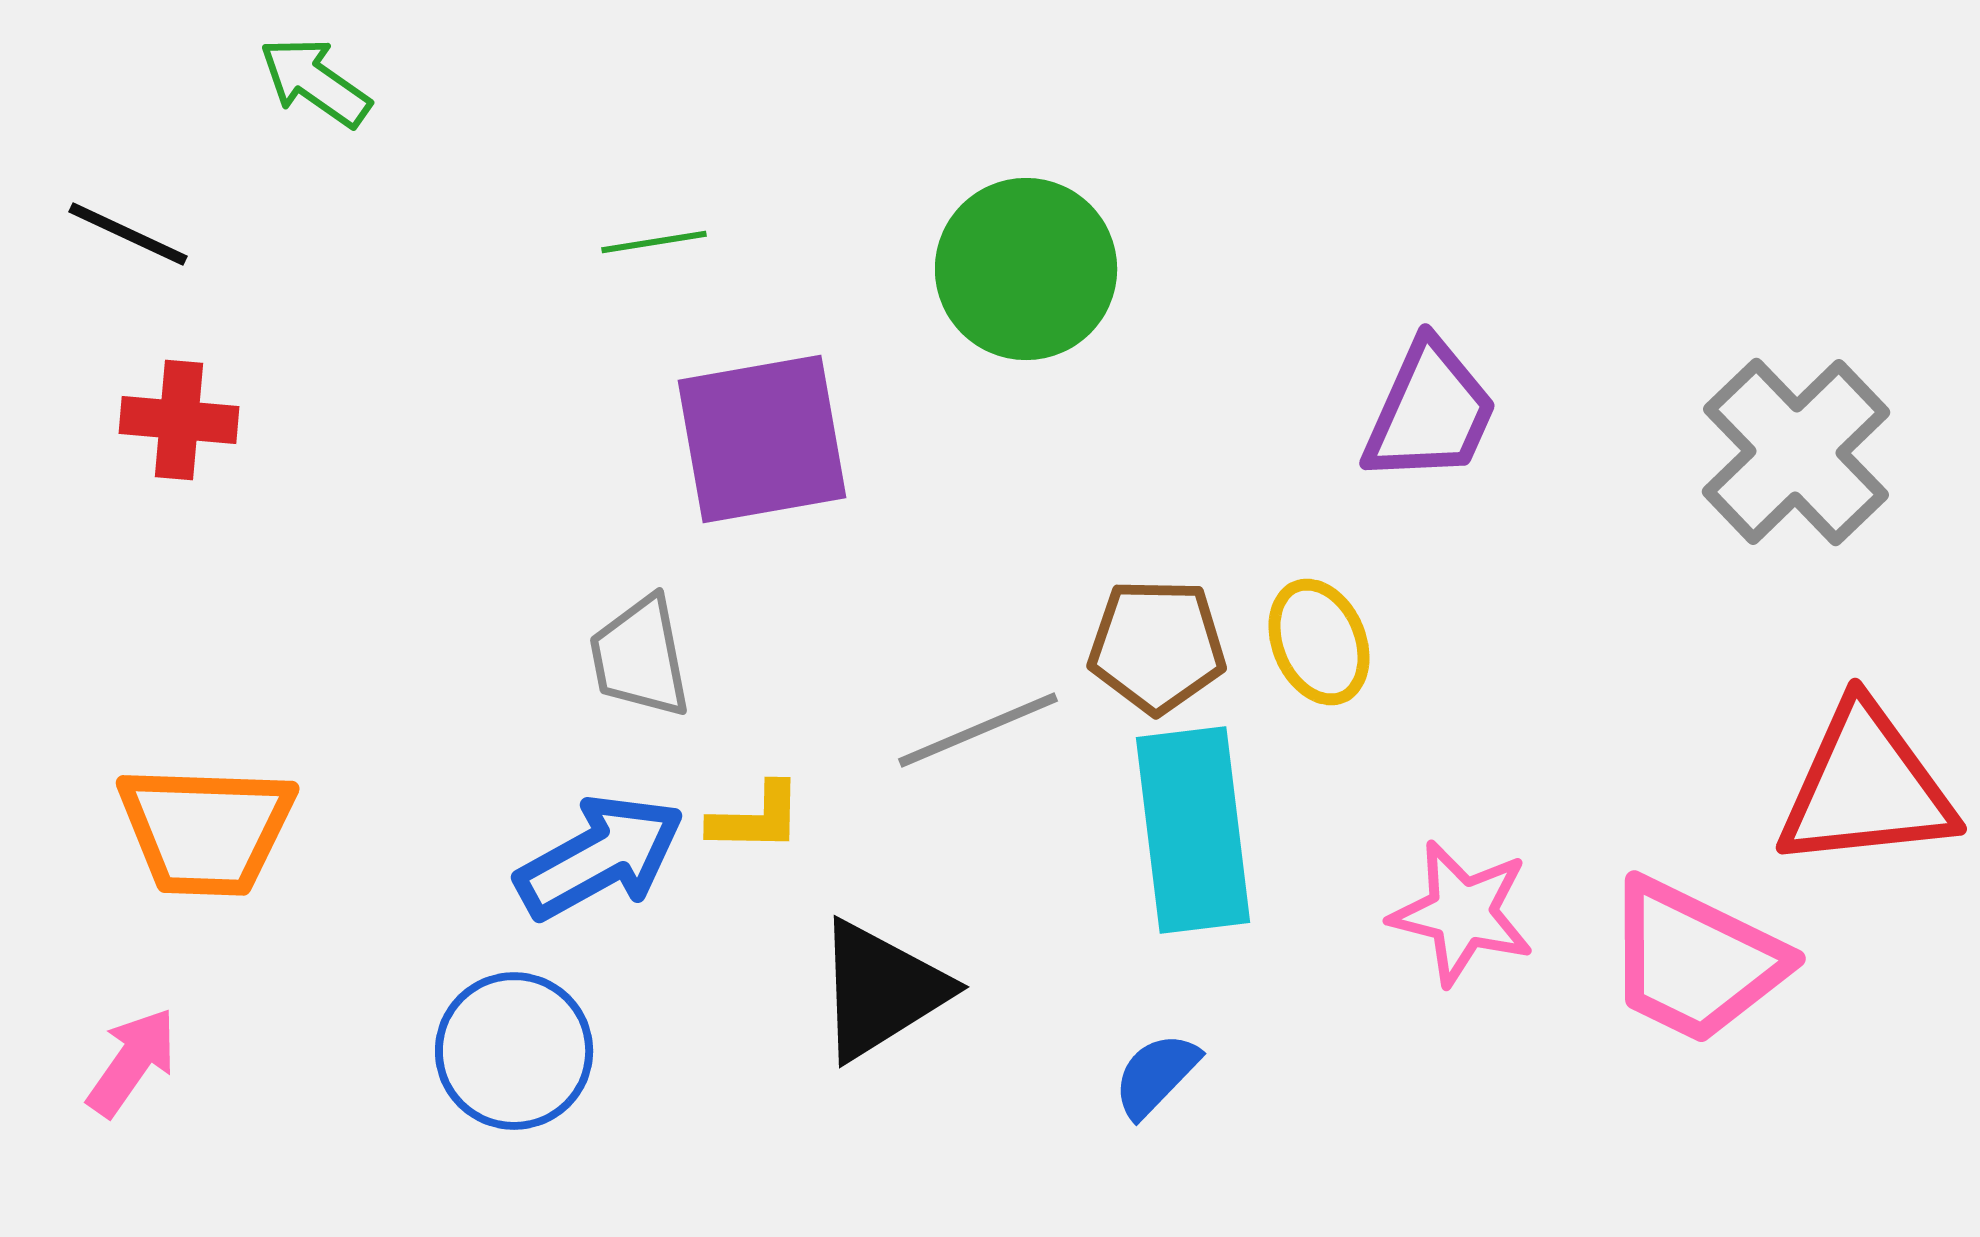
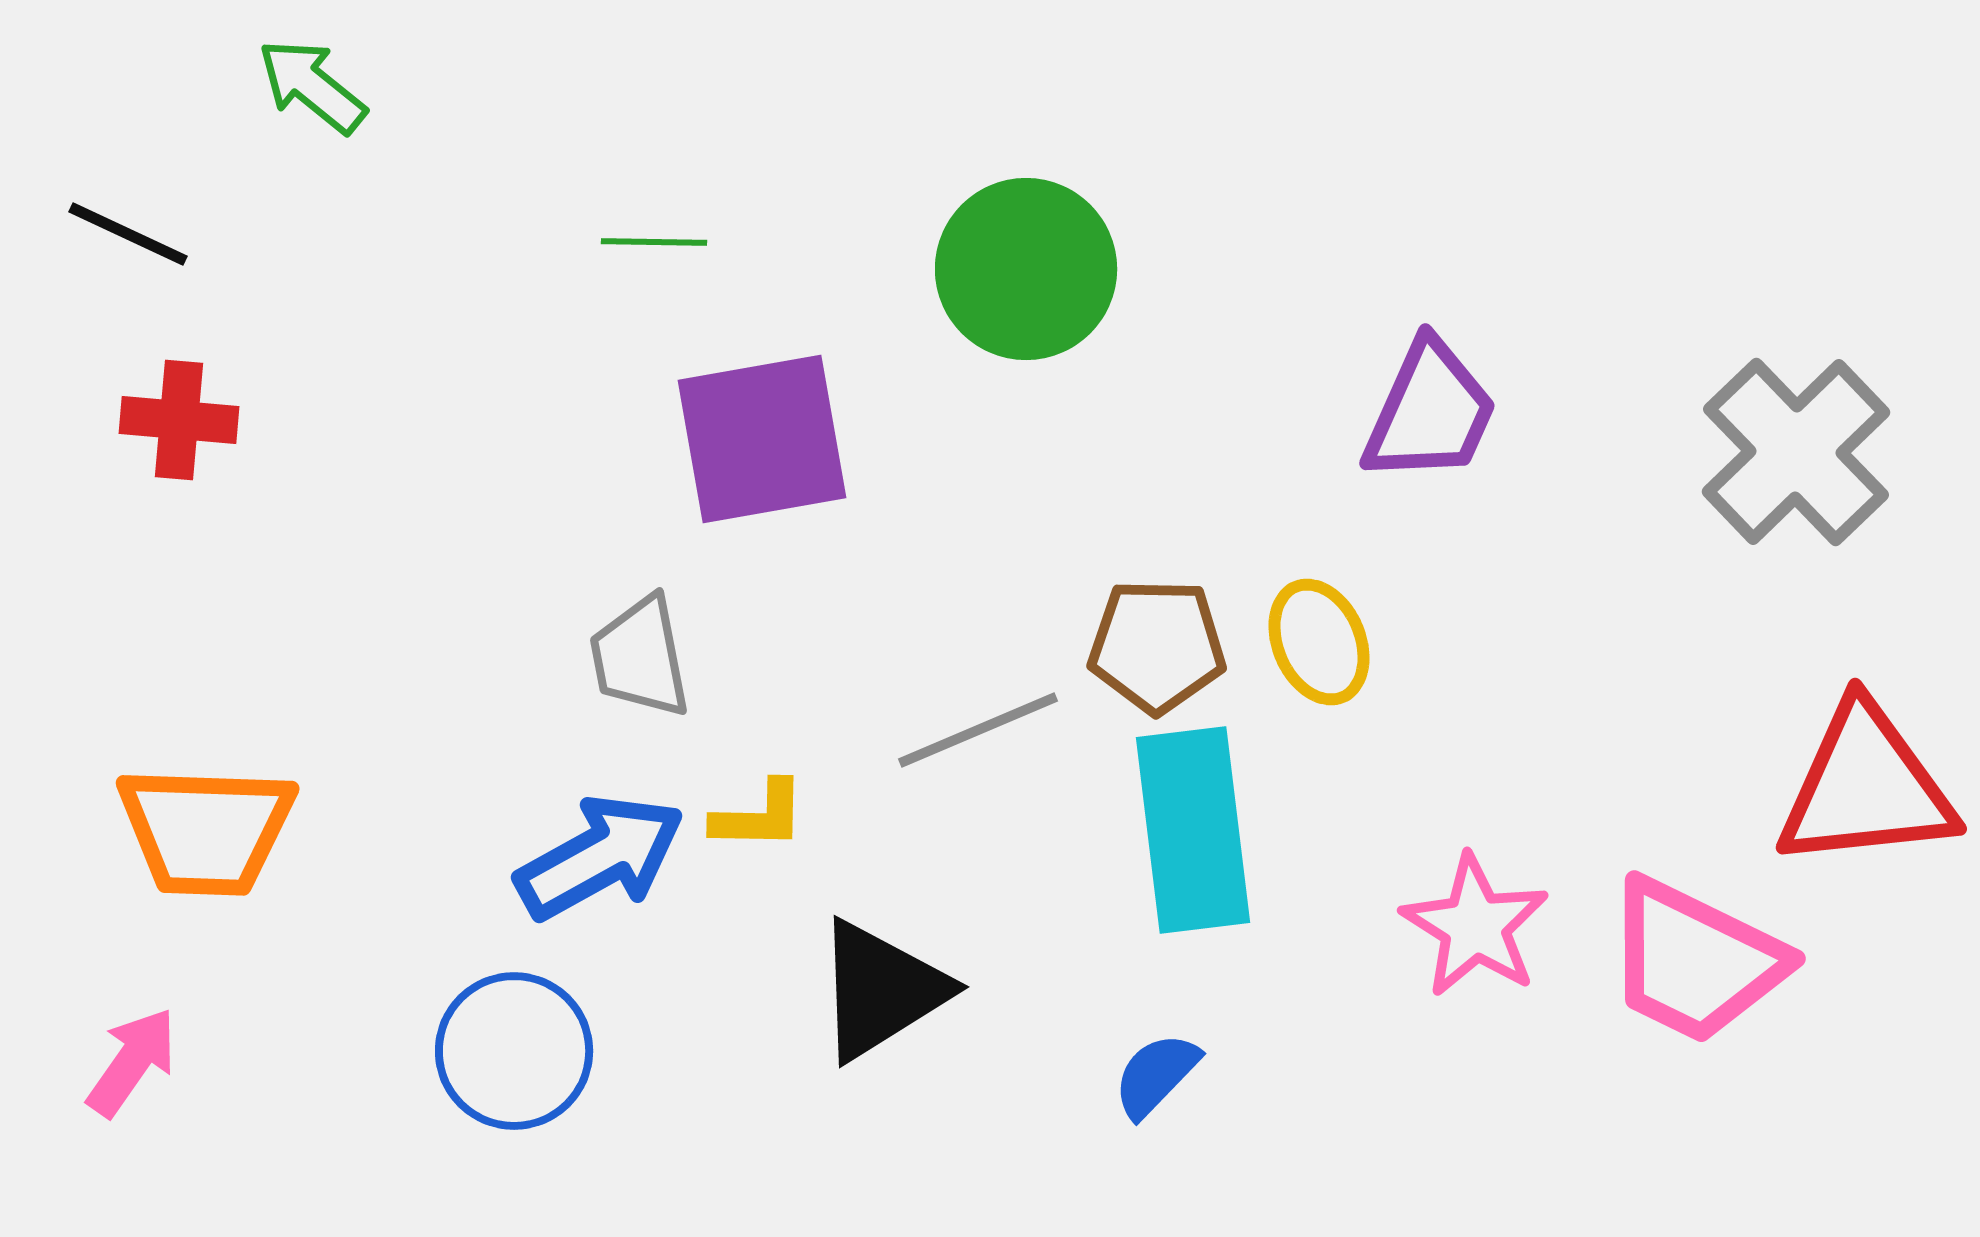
green arrow: moved 3 px left, 4 px down; rotated 4 degrees clockwise
green line: rotated 10 degrees clockwise
yellow L-shape: moved 3 px right, 2 px up
pink star: moved 13 px right, 13 px down; rotated 18 degrees clockwise
